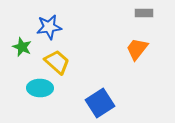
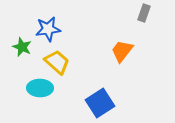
gray rectangle: rotated 72 degrees counterclockwise
blue star: moved 1 px left, 2 px down
orange trapezoid: moved 15 px left, 2 px down
